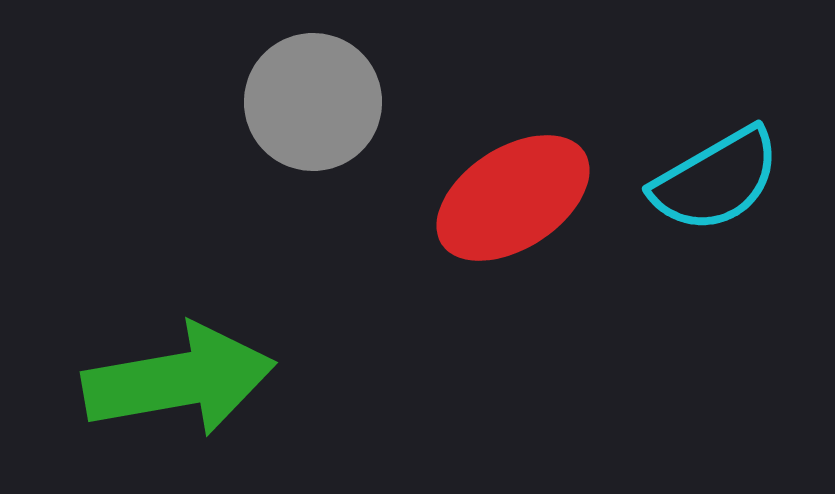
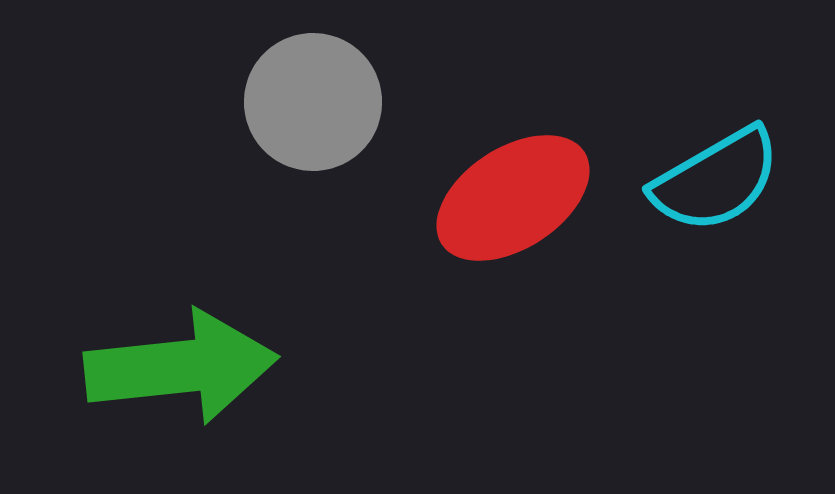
green arrow: moved 2 px right, 13 px up; rotated 4 degrees clockwise
